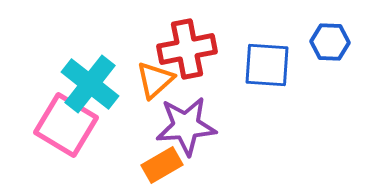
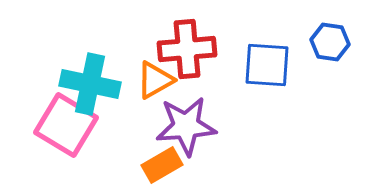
blue hexagon: rotated 6 degrees clockwise
red cross: rotated 6 degrees clockwise
orange triangle: rotated 12 degrees clockwise
cyan cross: rotated 26 degrees counterclockwise
